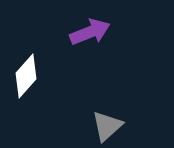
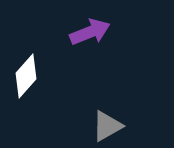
gray triangle: rotated 12 degrees clockwise
